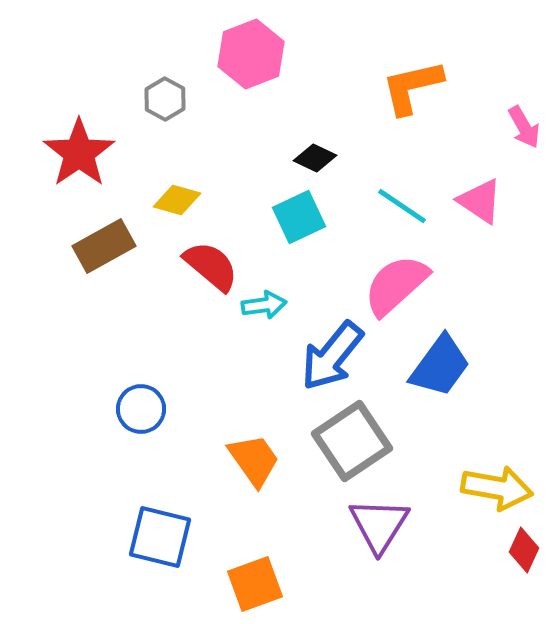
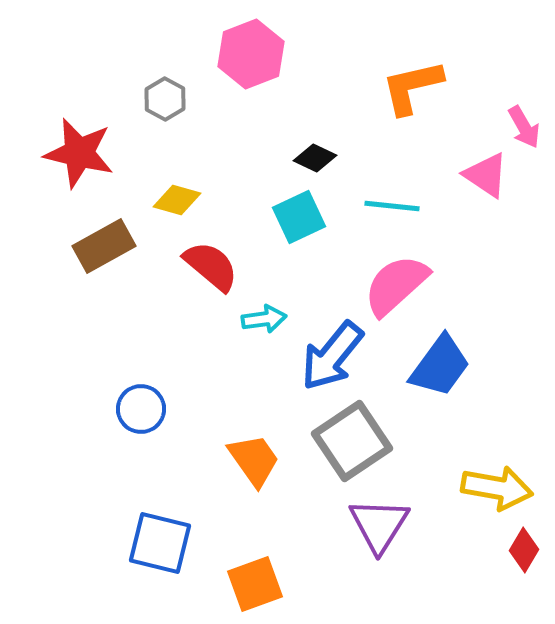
red star: rotated 24 degrees counterclockwise
pink triangle: moved 6 px right, 26 px up
cyan line: moved 10 px left; rotated 28 degrees counterclockwise
cyan arrow: moved 14 px down
blue square: moved 6 px down
red diamond: rotated 6 degrees clockwise
